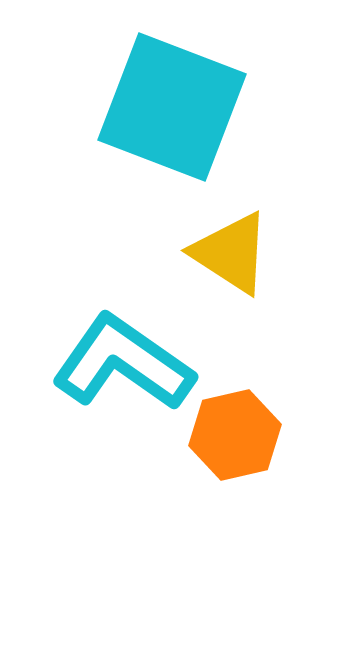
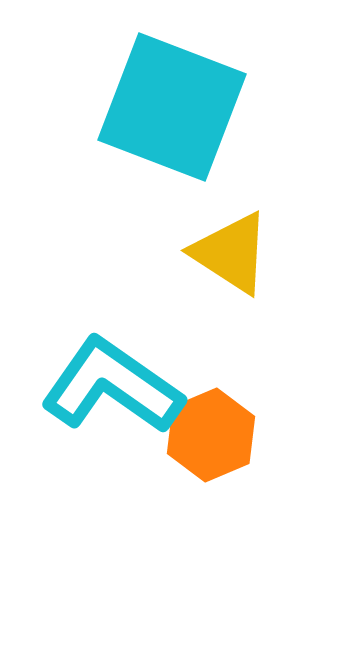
cyan L-shape: moved 11 px left, 23 px down
orange hexagon: moved 24 px left; rotated 10 degrees counterclockwise
